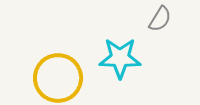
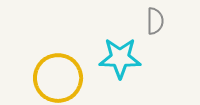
gray semicircle: moved 5 px left, 2 px down; rotated 32 degrees counterclockwise
